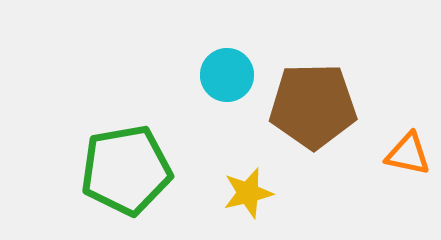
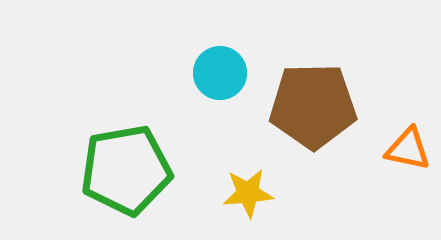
cyan circle: moved 7 px left, 2 px up
orange triangle: moved 5 px up
yellow star: rotated 9 degrees clockwise
